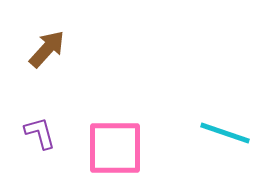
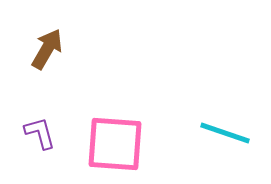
brown arrow: rotated 12 degrees counterclockwise
pink square: moved 4 px up; rotated 4 degrees clockwise
